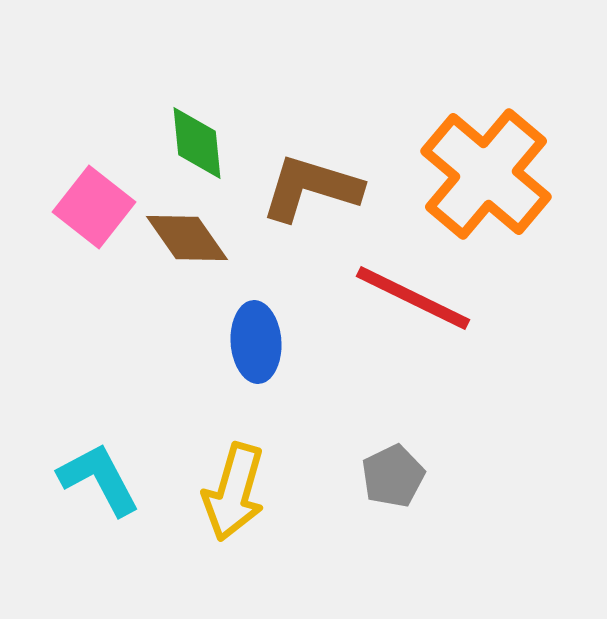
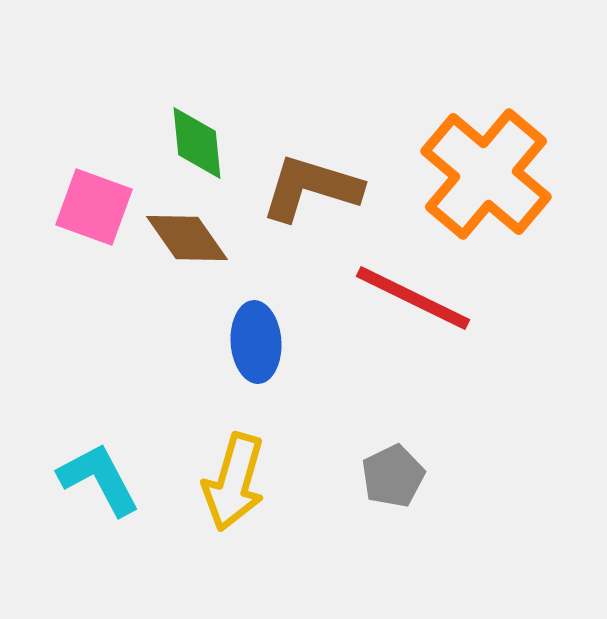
pink square: rotated 18 degrees counterclockwise
yellow arrow: moved 10 px up
